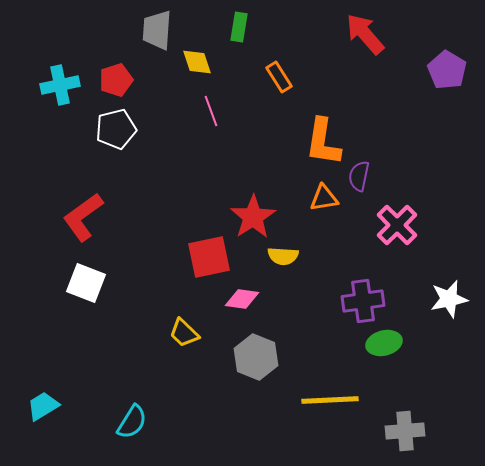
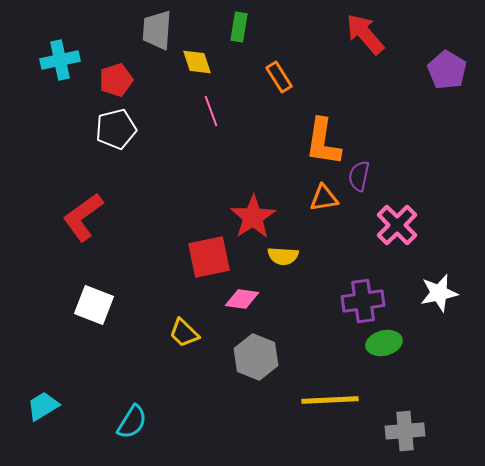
cyan cross: moved 25 px up
white square: moved 8 px right, 22 px down
white star: moved 10 px left, 6 px up
